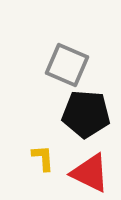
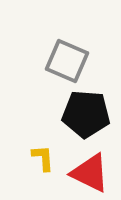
gray square: moved 4 px up
